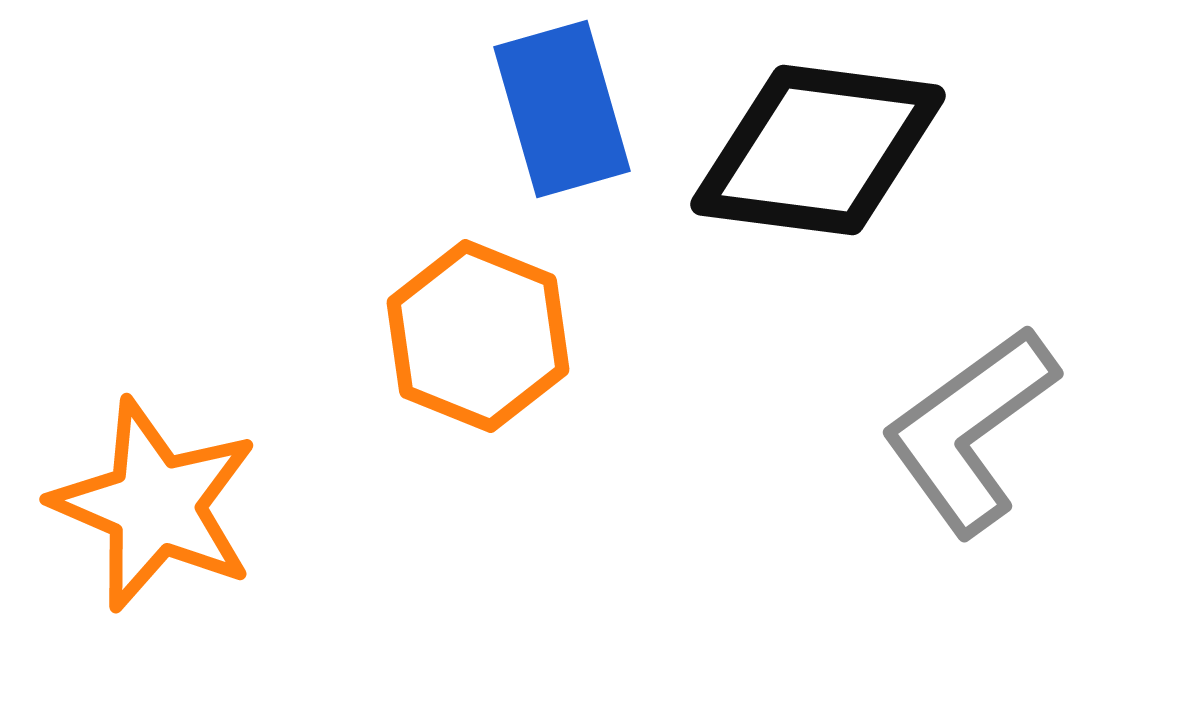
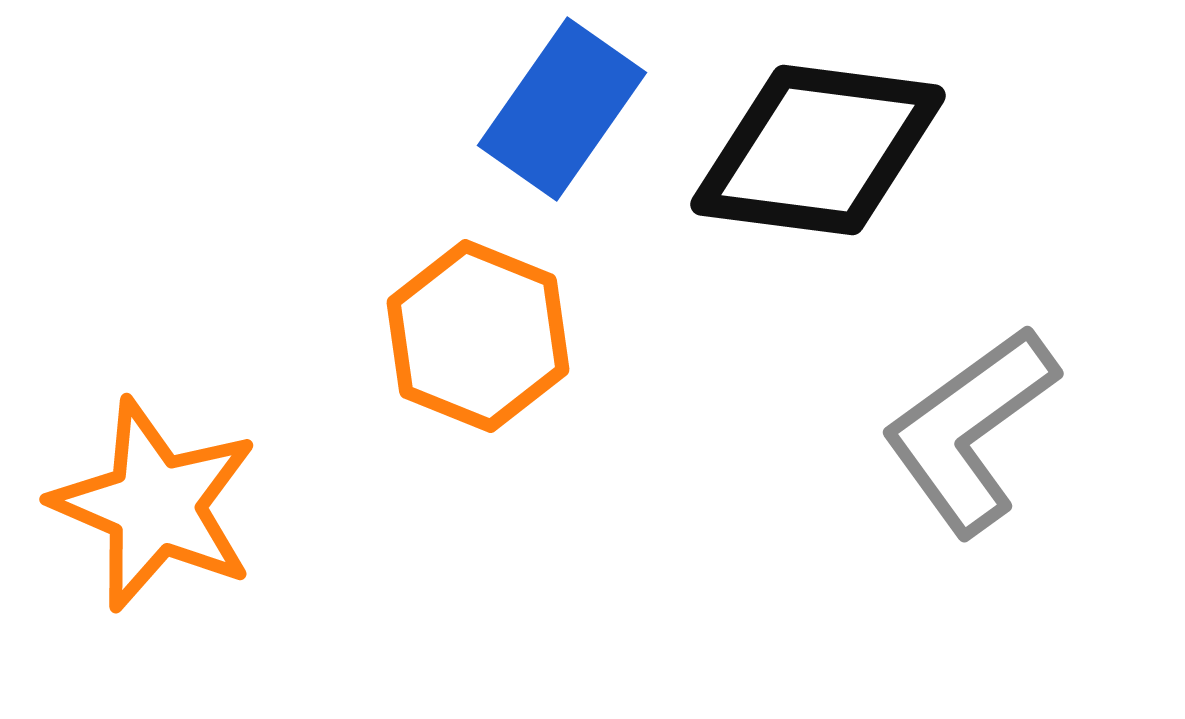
blue rectangle: rotated 51 degrees clockwise
